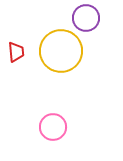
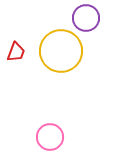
red trapezoid: rotated 25 degrees clockwise
pink circle: moved 3 px left, 10 px down
